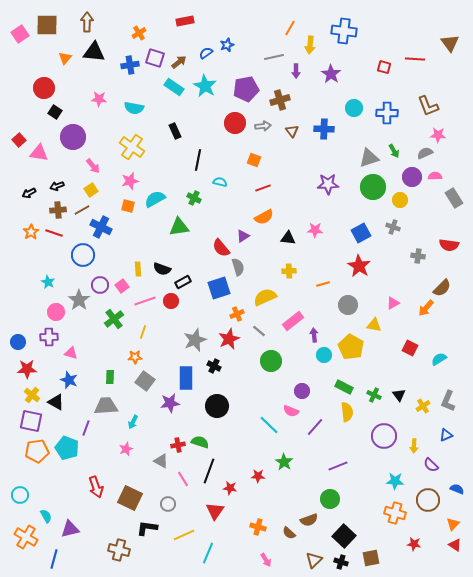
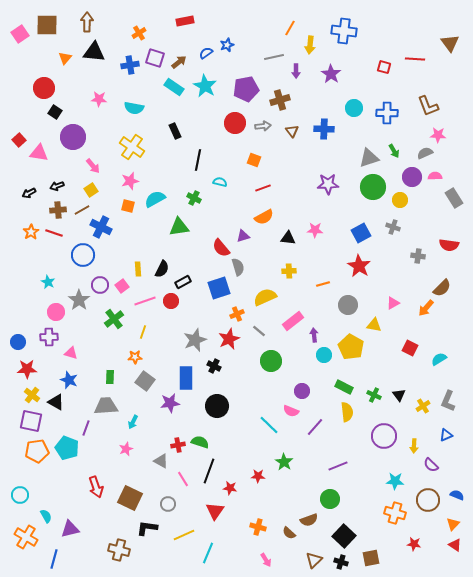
purple triangle at (243, 236): rotated 16 degrees clockwise
black semicircle at (162, 269): rotated 84 degrees counterclockwise
blue semicircle at (457, 489): moved 6 px down
